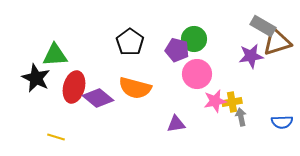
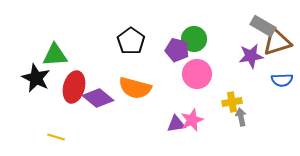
black pentagon: moved 1 px right, 1 px up
pink star: moved 23 px left, 19 px down; rotated 10 degrees counterclockwise
blue semicircle: moved 42 px up
